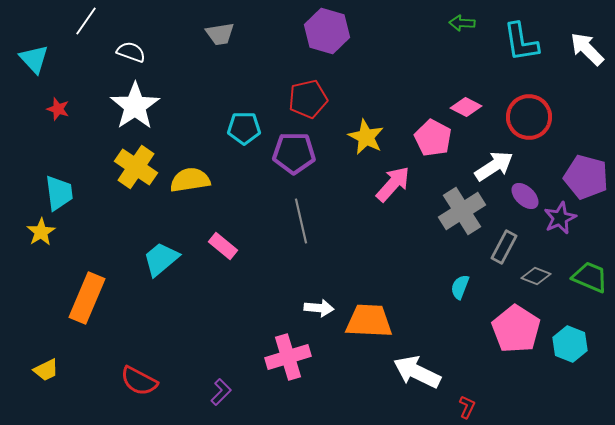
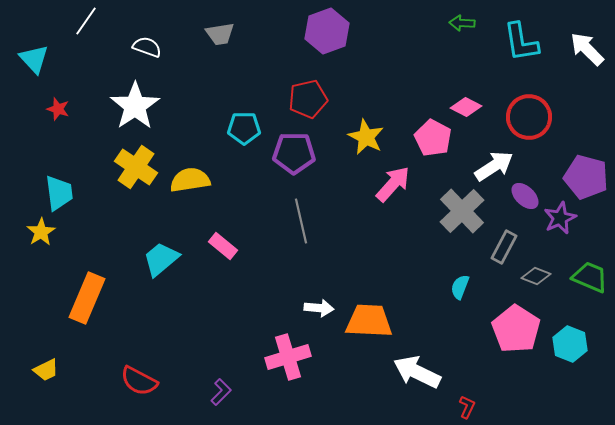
purple hexagon at (327, 31): rotated 24 degrees clockwise
white semicircle at (131, 52): moved 16 px right, 5 px up
gray cross at (462, 211): rotated 12 degrees counterclockwise
